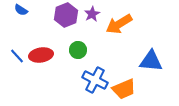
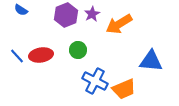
blue cross: moved 1 px down
